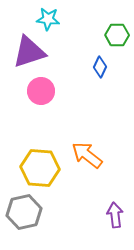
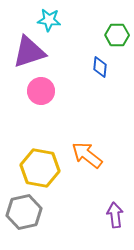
cyan star: moved 1 px right, 1 px down
blue diamond: rotated 20 degrees counterclockwise
yellow hexagon: rotated 6 degrees clockwise
